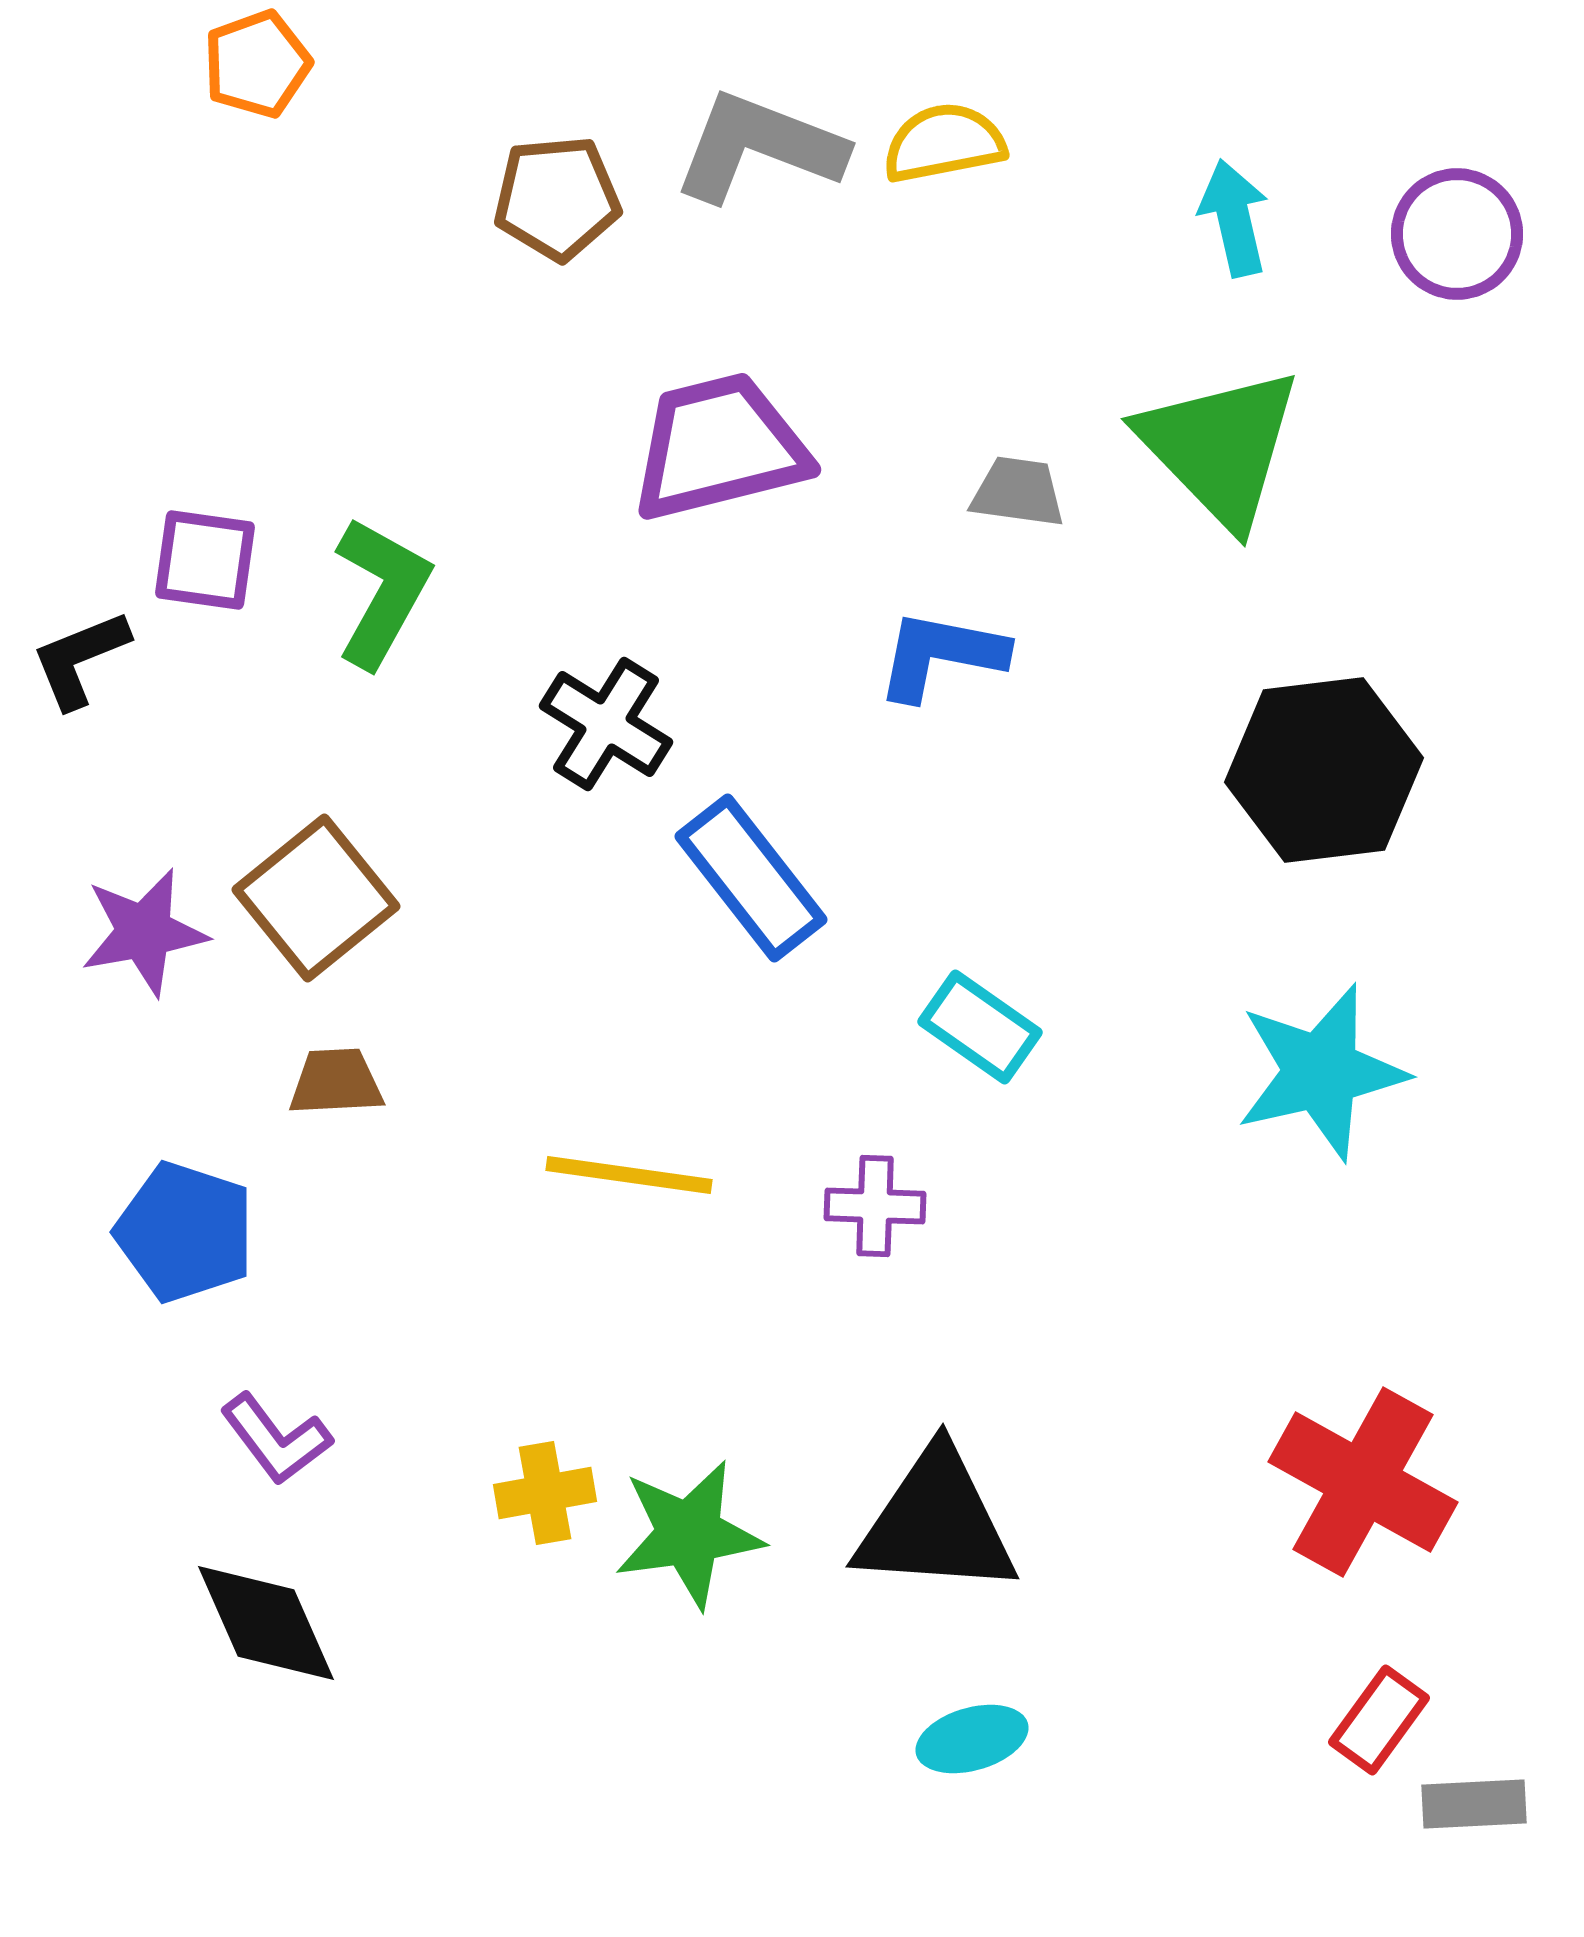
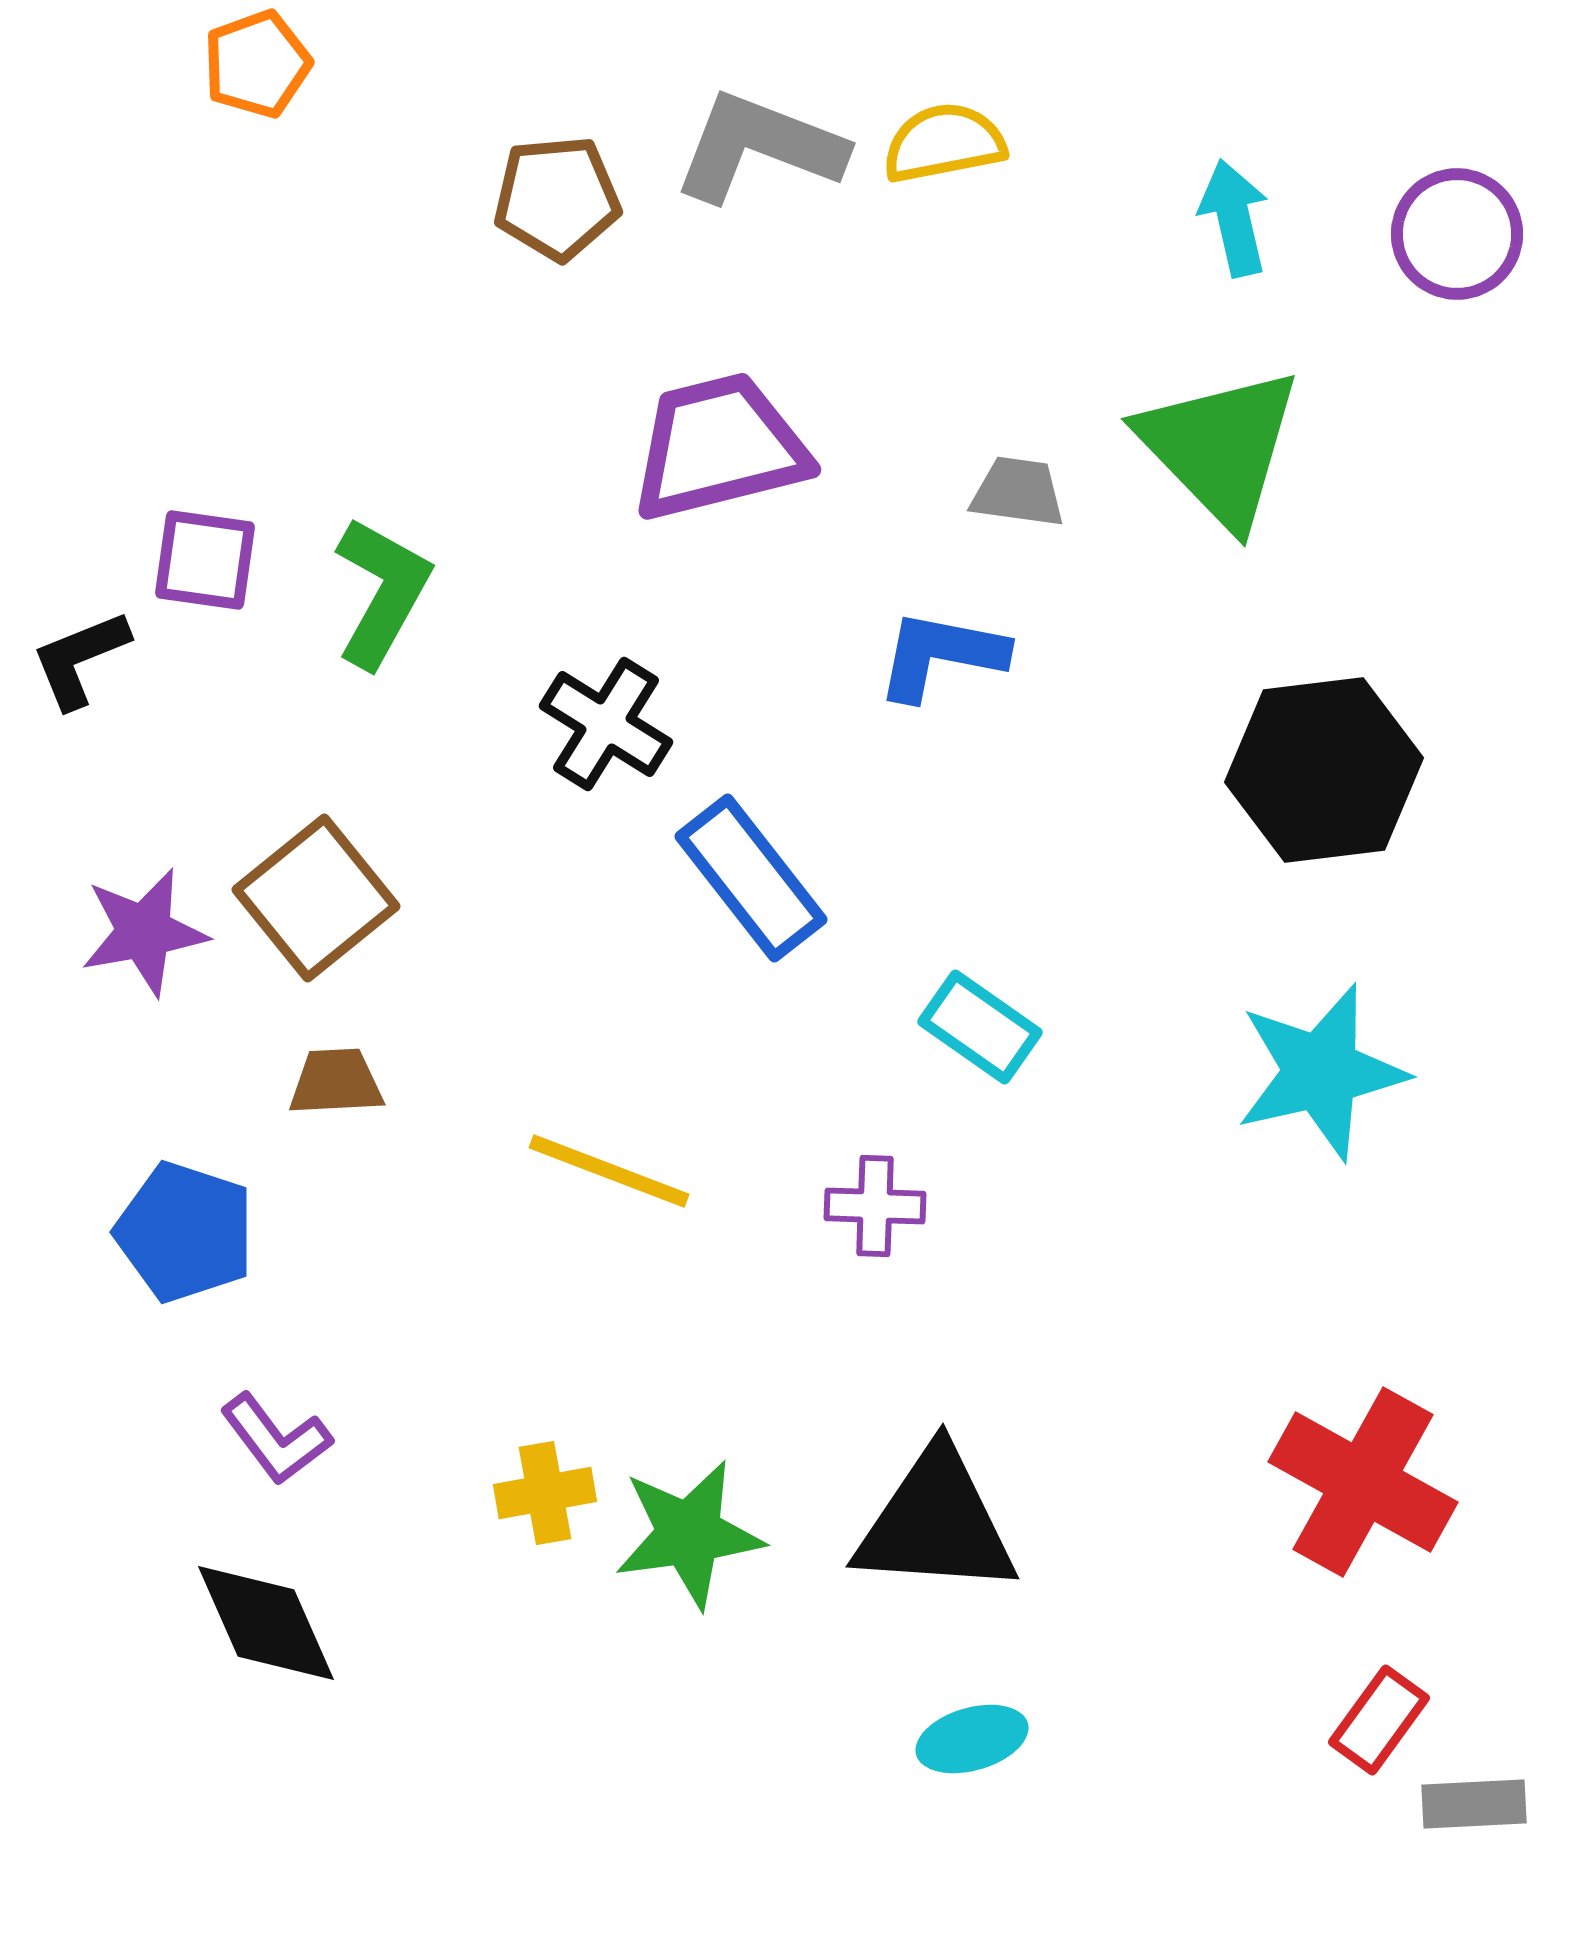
yellow line: moved 20 px left, 4 px up; rotated 13 degrees clockwise
